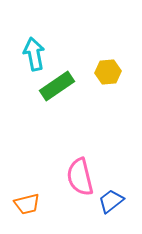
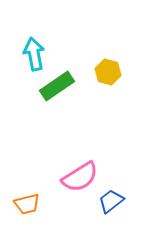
yellow hexagon: rotated 20 degrees clockwise
pink semicircle: rotated 108 degrees counterclockwise
